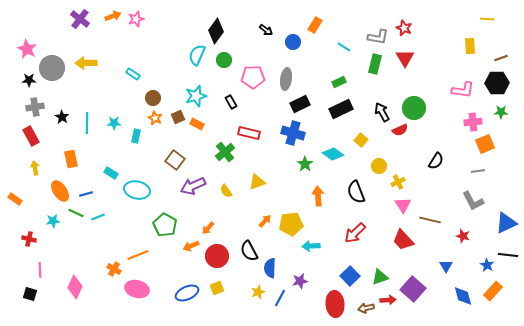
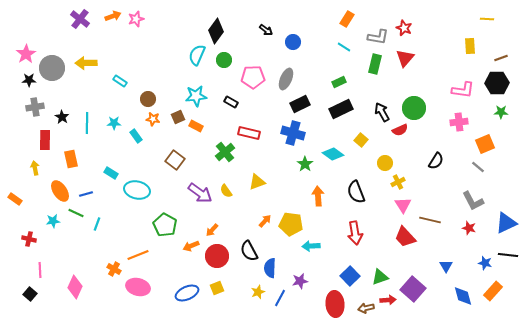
orange rectangle at (315, 25): moved 32 px right, 6 px up
pink star at (27, 49): moved 1 px left, 5 px down; rotated 12 degrees clockwise
red triangle at (405, 58): rotated 12 degrees clockwise
cyan rectangle at (133, 74): moved 13 px left, 7 px down
gray ellipse at (286, 79): rotated 15 degrees clockwise
cyan star at (196, 96): rotated 10 degrees clockwise
brown circle at (153, 98): moved 5 px left, 1 px down
black rectangle at (231, 102): rotated 32 degrees counterclockwise
orange star at (155, 118): moved 2 px left, 1 px down; rotated 16 degrees counterclockwise
pink cross at (473, 122): moved 14 px left
orange rectangle at (197, 124): moved 1 px left, 2 px down
red rectangle at (31, 136): moved 14 px right, 4 px down; rotated 30 degrees clockwise
cyan rectangle at (136, 136): rotated 48 degrees counterclockwise
yellow circle at (379, 166): moved 6 px right, 3 px up
gray line at (478, 171): moved 4 px up; rotated 48 degrees clockwise
purple arrow at (193, 186): moved 7 px right, 7 px down; rotated 120 degrees counterclockwise
cyan line at (98, 217): moved 1 px left, 7 px down; rotated 48 degrees counterclockwise
yellow pentagon at (291, 224): rotated 15 degrees clockwise
orange arrow at (208, 228): moved 4 px right, 2 px down
red arrow at (355, 233): rotated 55 degrees counterclockwise
red star at (463, 236): moved 6 px right, 8 px up
red trapezoid at (403, 240): moved 2 px right, 3 px up
blue star at (487, 265): moved 2 px left, 2 px up; rotated 16 degrees counterclockwise
pink ellipse at (137, 289): moved 1 px right, 2 px up
black square at (30, 294): rotated 24 degrees clockwise
